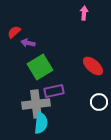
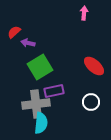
red ellipse: moved 1 px right
white circle: moved 8 px left
